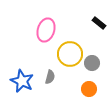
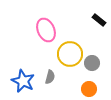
black rectangle: moved 3 px up
pink ellipse: rotated 40 degrees counterclockwise
blue star: moved 1 px right
